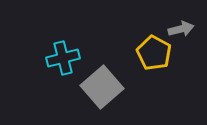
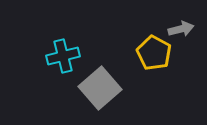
cyan cross: moved 2 px up
gray square: moved 2 px left, 1 px down
